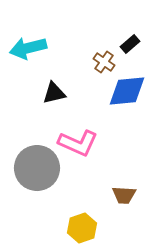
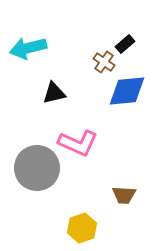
black rectangle: moved 5 px left
